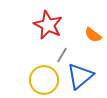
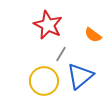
gray line: moved 1 px left, 1 px up
yellow circle: moved 1 px down
